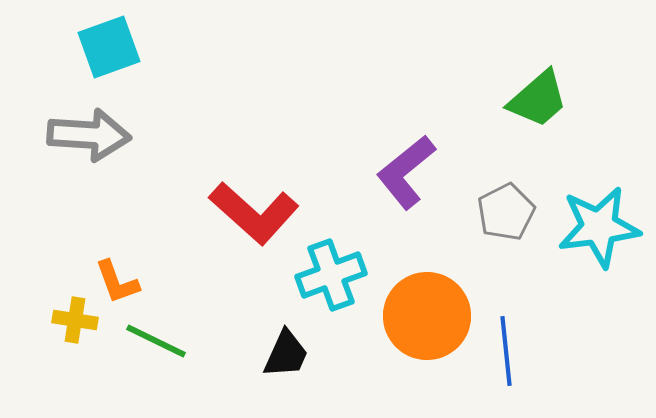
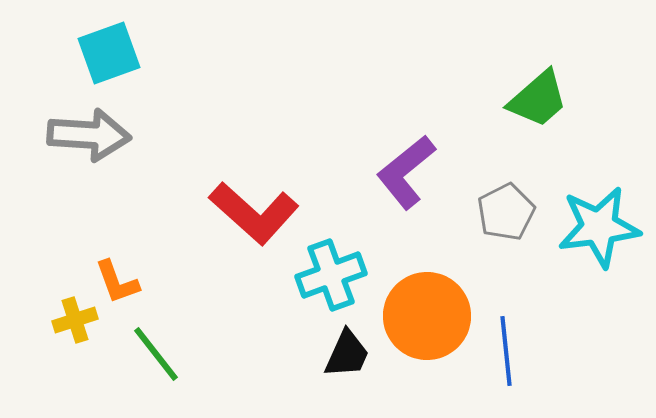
cyan square: moved 6 px down
yellow cross: rotated 27 degrees counterclockwise
green line: moved 13 px down; rotated 26 degrees clockwise
black trapezoid: moved 61 px right
